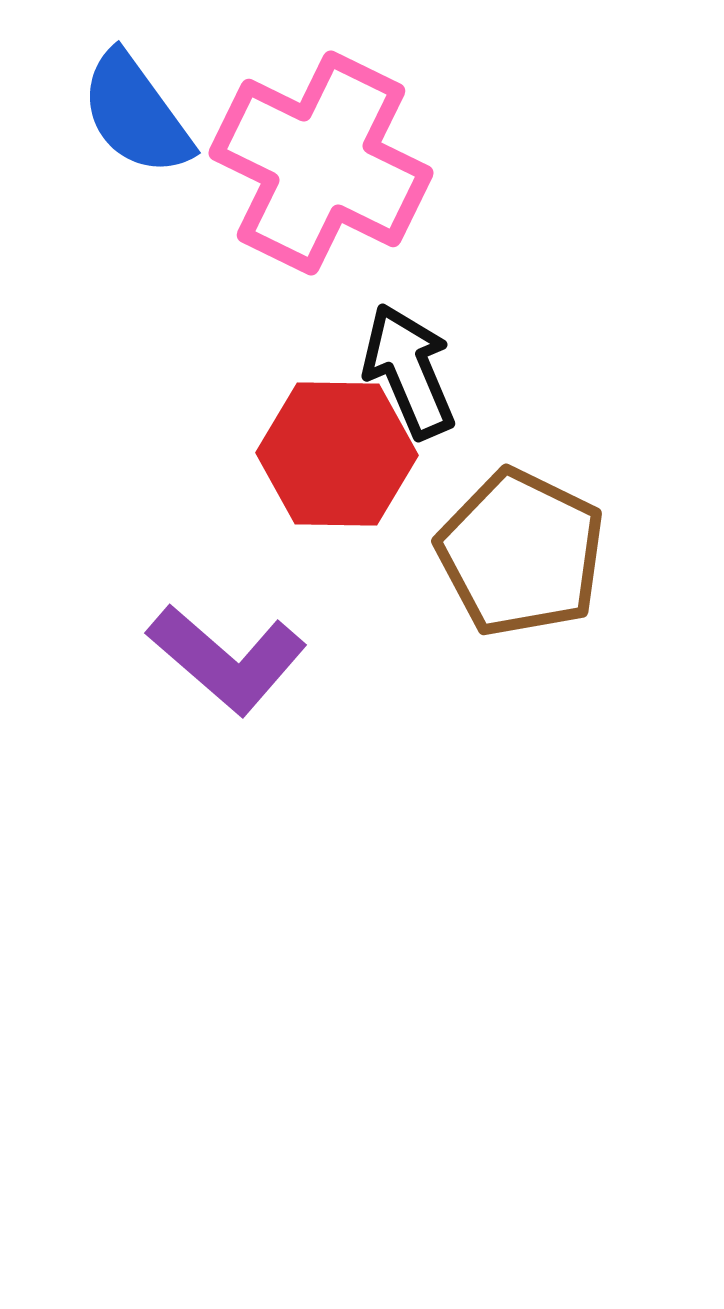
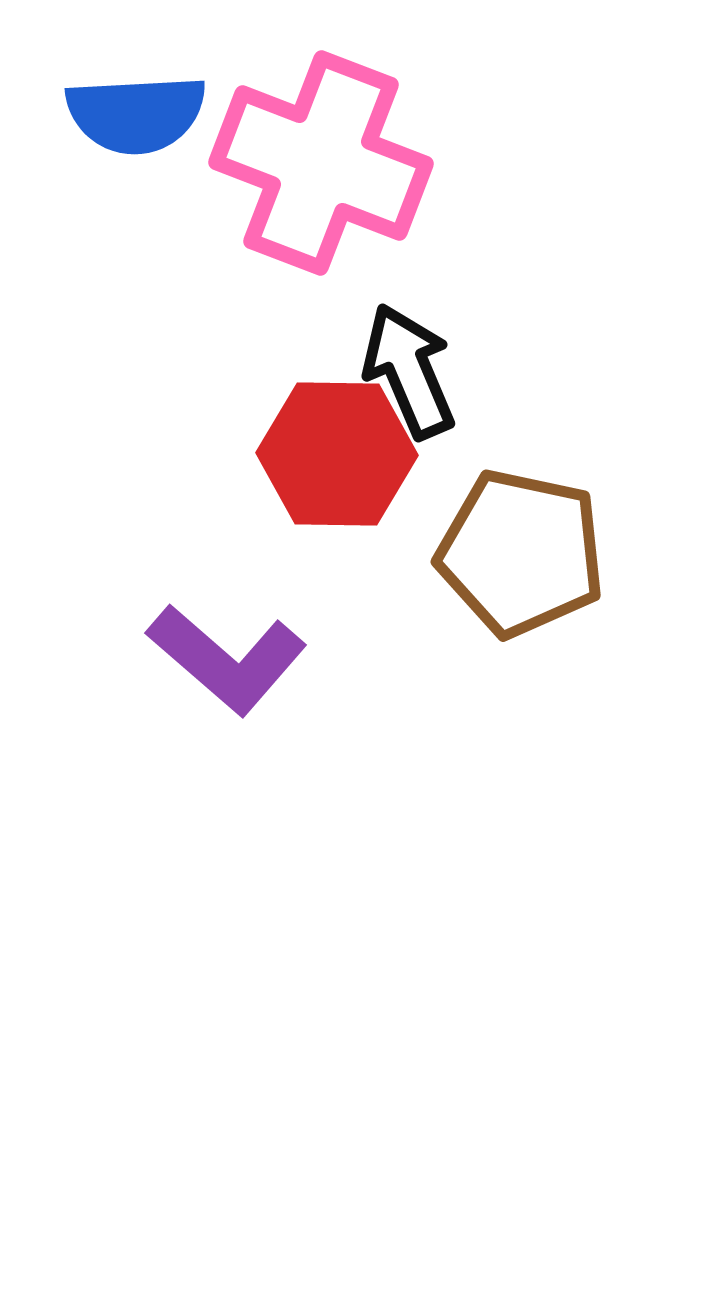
blue semicircle: rotated 57 degrees counterclockwise
pink cross: rotated 5 degrees counterclockwise
brown pentagon: rotated 14 degrees counterclockwise
